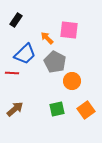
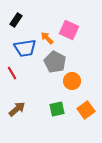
pink square: rotated 18 degrees clockwise
blue trapezoid: moved 6 px up; rotated 35 degrees clockwise
red line: rotated 56 degrees clockwise
brown arrow: moved 2 px right
